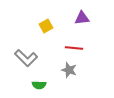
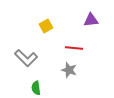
purple triangle: moved 9 px right, 2 px down
green semicircle: moved 3 px left, 3 px down; rotated 80 degrees clockwise
